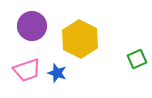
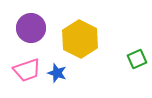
purple circle: moved 1 px left, 2 px down
